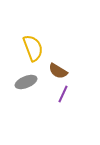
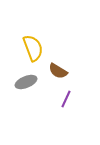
purple line: moved 3 px right, 5 px down
